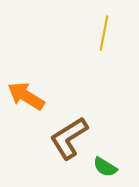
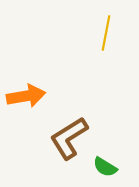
yellow line: moved 2 px right
orange arrow: rotated 138 degrees clockwise
